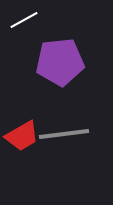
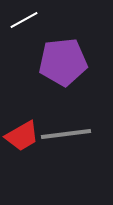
purple pentagon: moved 3 px right
gray line: moved 2 px right
